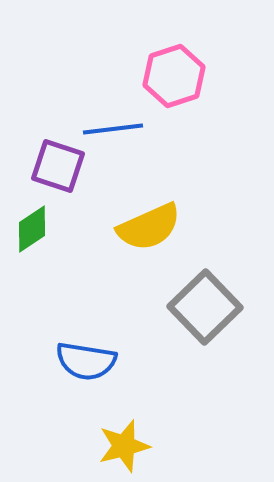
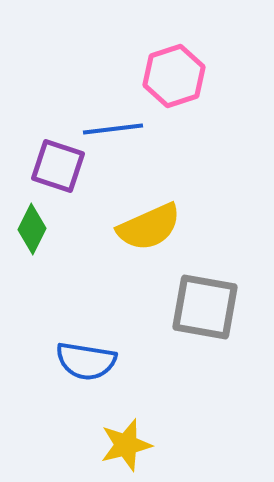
green diamond: rotated 30 degrees counterclockwise
gray square: rotated 36 degrees counterclockwise
yellow star: moved 2 px right, 1 px up
